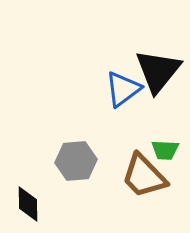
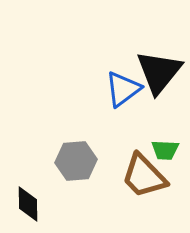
black triangle: moved 1 px right, 1 px down
